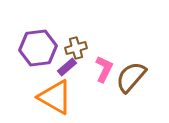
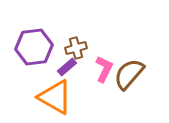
purple hexagon: moved 4 px left, 1 px up
brown semicircle: moved 2 px left, 3 px up
